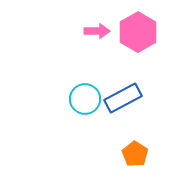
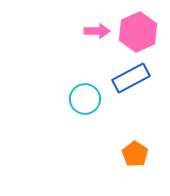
pink hexagon: rotated 6 degrees clockwise
blue rectangle: moved 8 px right, 20 px up
